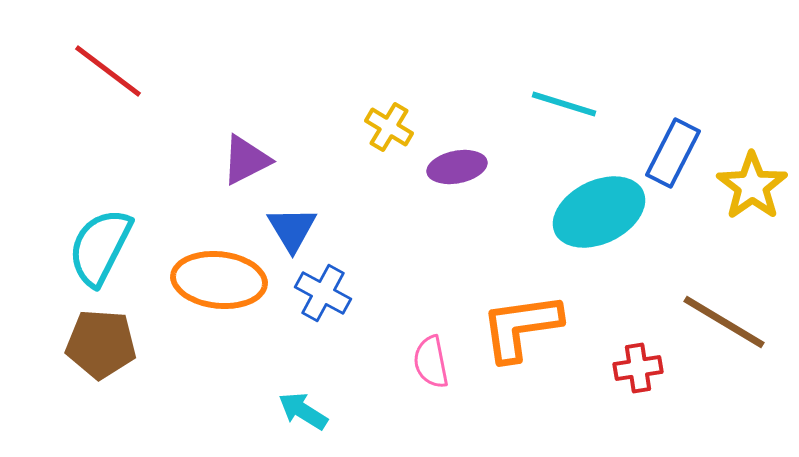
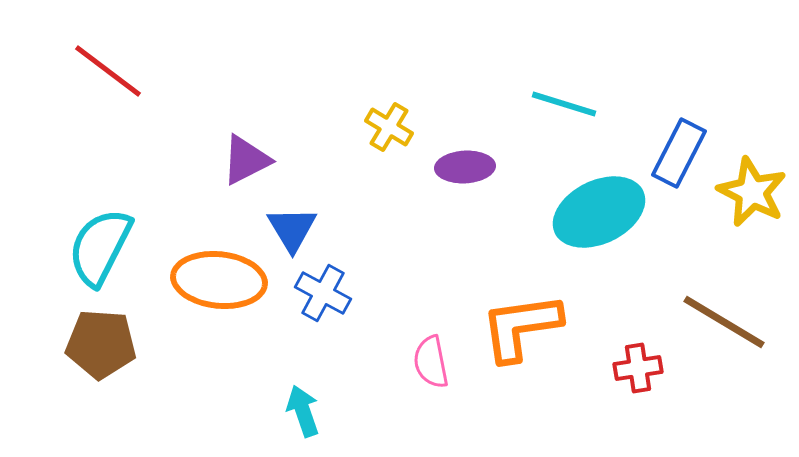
blue rectangle: moved 6 px right
purple ellipse: moved 8 px right; rotated 8 degrees clockwise
yellow star: moved 6 px down; rotated 10 degrees counterclockwise
cyan arrow: rotated 39 degrees clockwise
